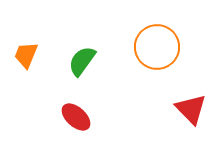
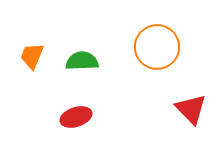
orange trapezoid: moved 6 px right, 1 px down
green semicircle: rotated 52 degrees clockwise
red ellipse: rotated 60 degrees counterclockwise
